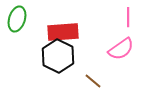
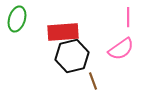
black hexagon: moved 14 px right; rotated 20 degrees clockwise
brown line: rotated 30 degrees clockwise
